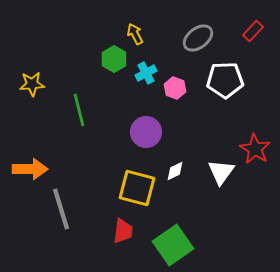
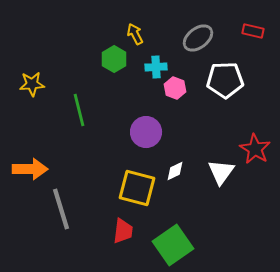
red rectangle: rotated 60 degrees clockwise
cyan cross: moved 10 px right, 6 px up; rotated 25 degrees clockwise
